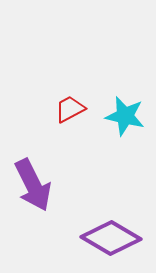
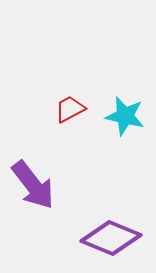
purple arrow: rotated 12 degrees counterclockwise
purple diamond: rotated 8 degrees counterclockwise
